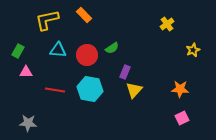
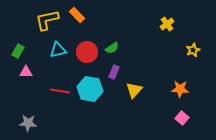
orange rectangle: moved 7 px left
cyan triangle: rotated 18 degrees counterclockwise
red circle: moved 3 px up
purple rectangle: moved 11 px left
red line: moved 5 px right, 1 px down
pink square: rotated 24 degrees counterclockwise
